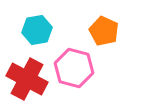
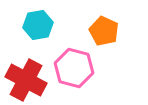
cyan hexagon: moved 1 px right, 5 px up
red cross: moved 1 px left, 1 px down
